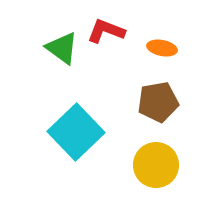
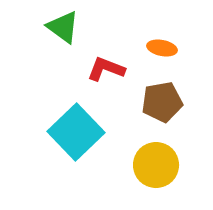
red L-shape: moved 38 px down
green triangle: moved 1 px right, 21 px up
brown pentagon: moved 4 px right
